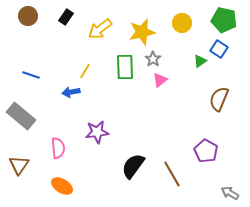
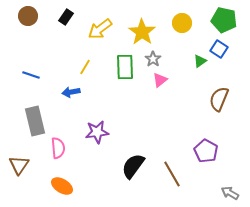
yellow star: rotated 24 degrees counterclockwise
yellow line: moved 4 px up
gray rectangle: moved 14 px right, 5 px down; rotated 36 degrees clockwise
